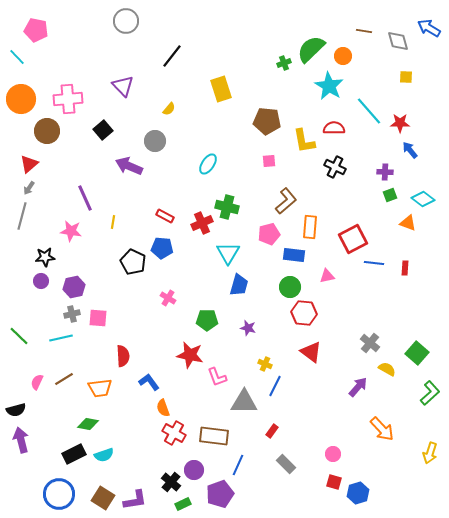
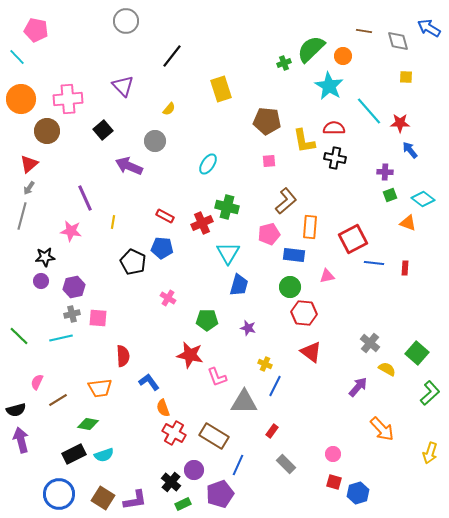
black cross at (335, 167): moved 9 px up; rotated 15 degrees counterclockwise
brown line at (64, 379): moved 6 px left, 21 px down
brown rectangle at (214, 436): rotated 24 degrees clockwise
